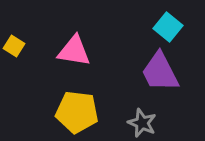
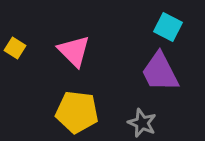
cyan square: rotated 12 degrees counterclockwise
yellow square: moved 1 px right, 2 px down
pink triangle: rotated 36 degrees clockwise
